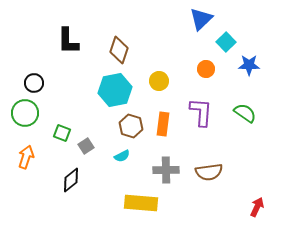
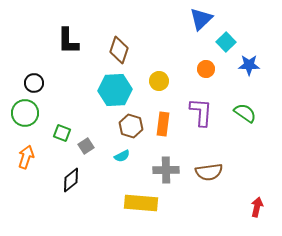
cyan hexagon: rotated 8 degrees clockwise
red arrow: rotated 12 degrees counterclockwise
